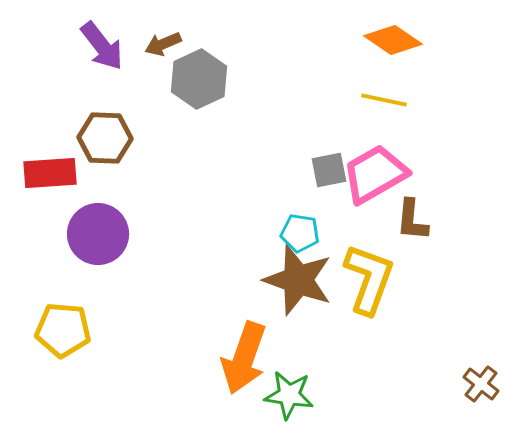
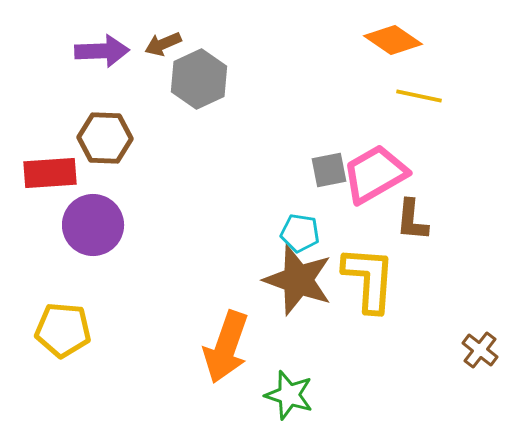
purple arrow: moved 5 px down; rotated 54 degrees counterclockwise
yellow line: moved 35 px right, 4 px up
purple circle: moved 5 px left, 9 px up
yellow L-shape: rotated 16 degrees counterclockwise
orange arrow: moved 18 px left, 11 px up
brown cross: moved 1 px left, 34 px up
green star: rotated 9 degrees clockwise
